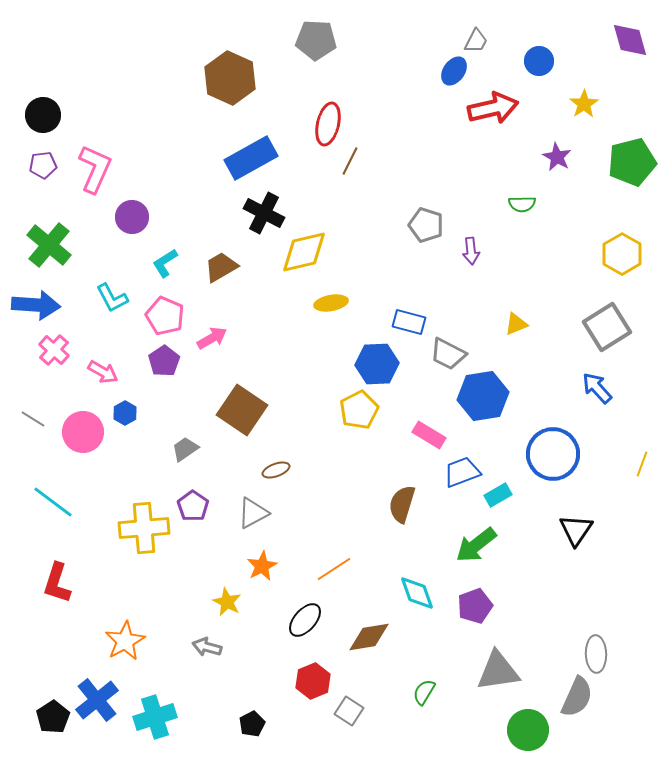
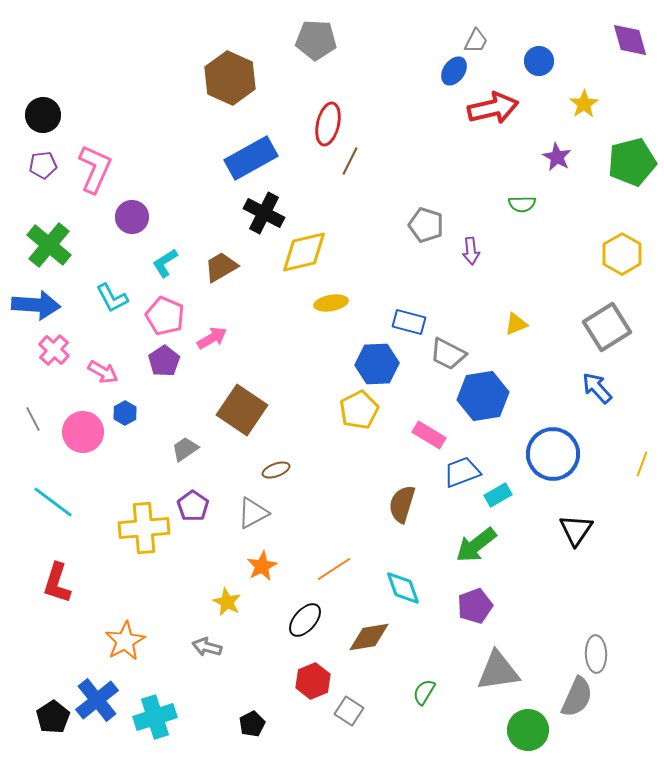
gray line at (33, 419): rotated 30 degrees clockwise
cyan diamond at (417, 593): moved 14 px left, 5 px up
